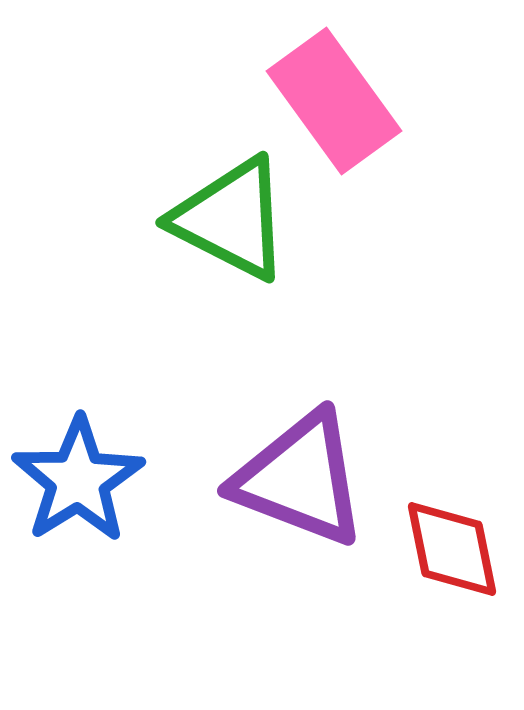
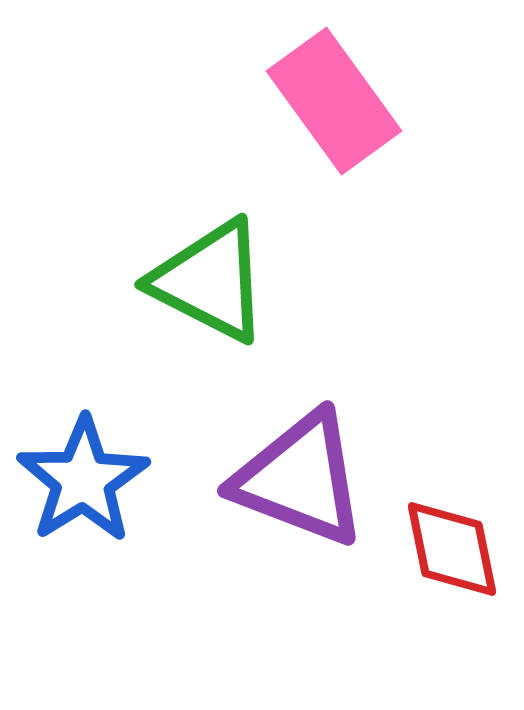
green triangle: moved 21 px left, 62 px down
blue star: moved 5 px right
